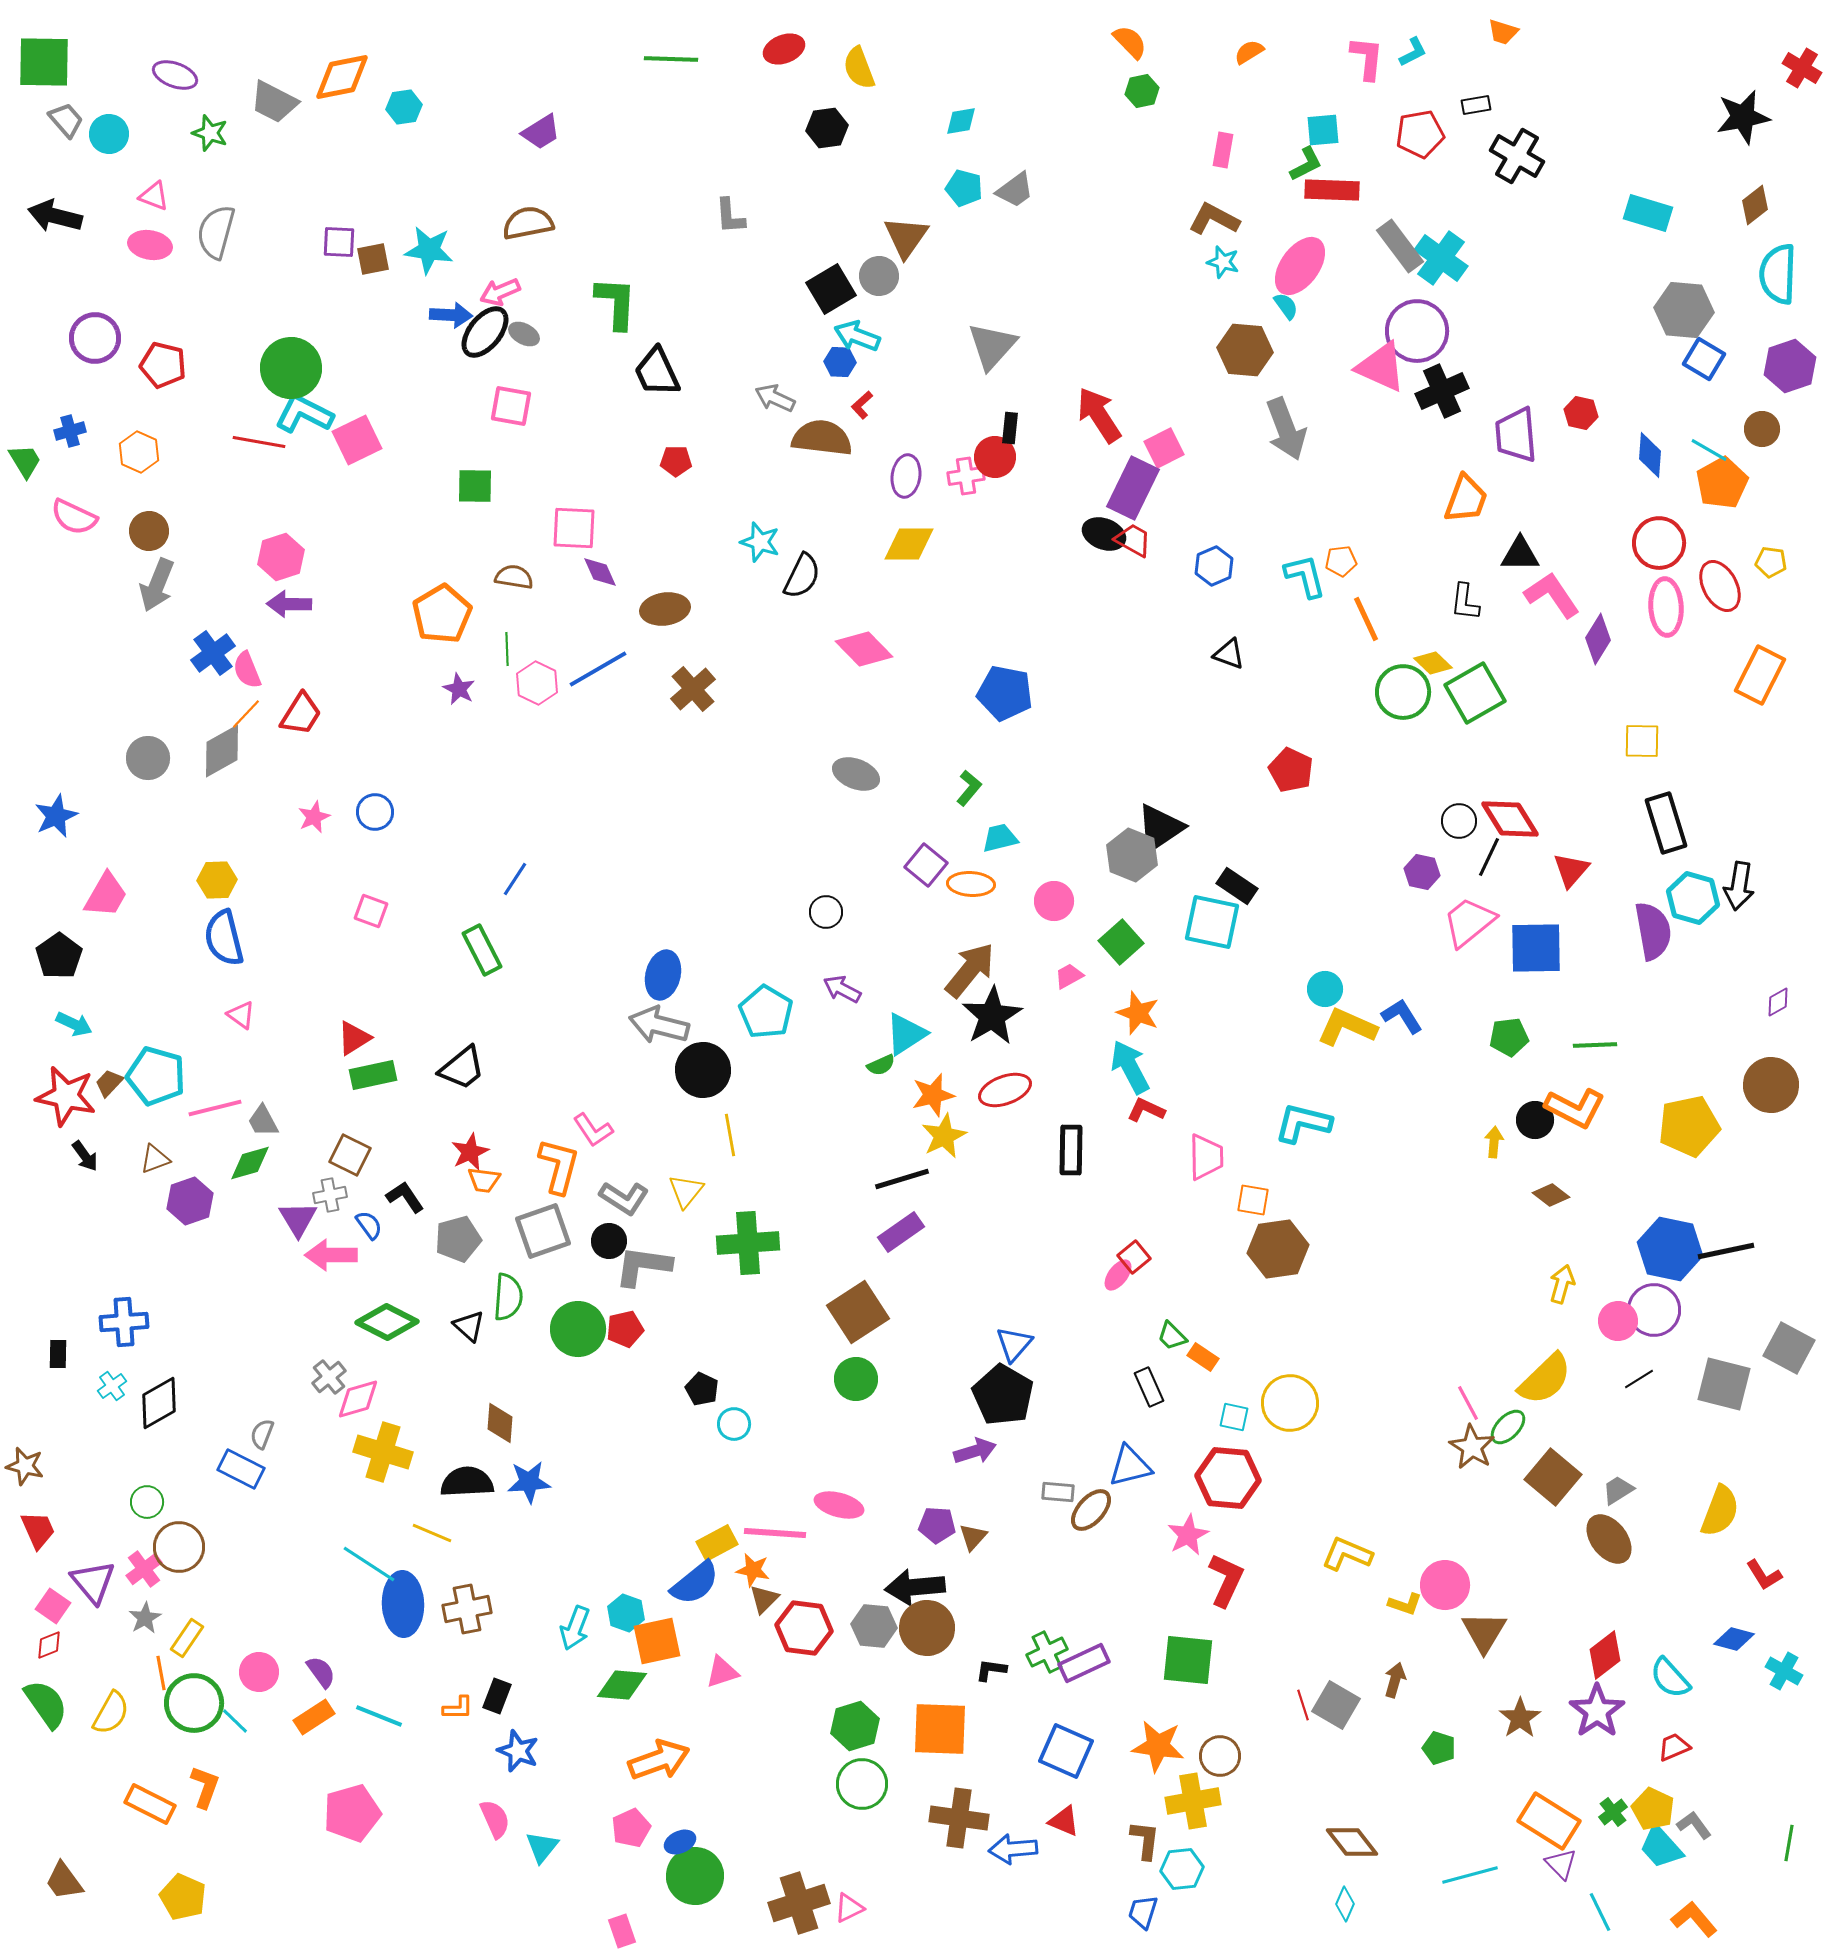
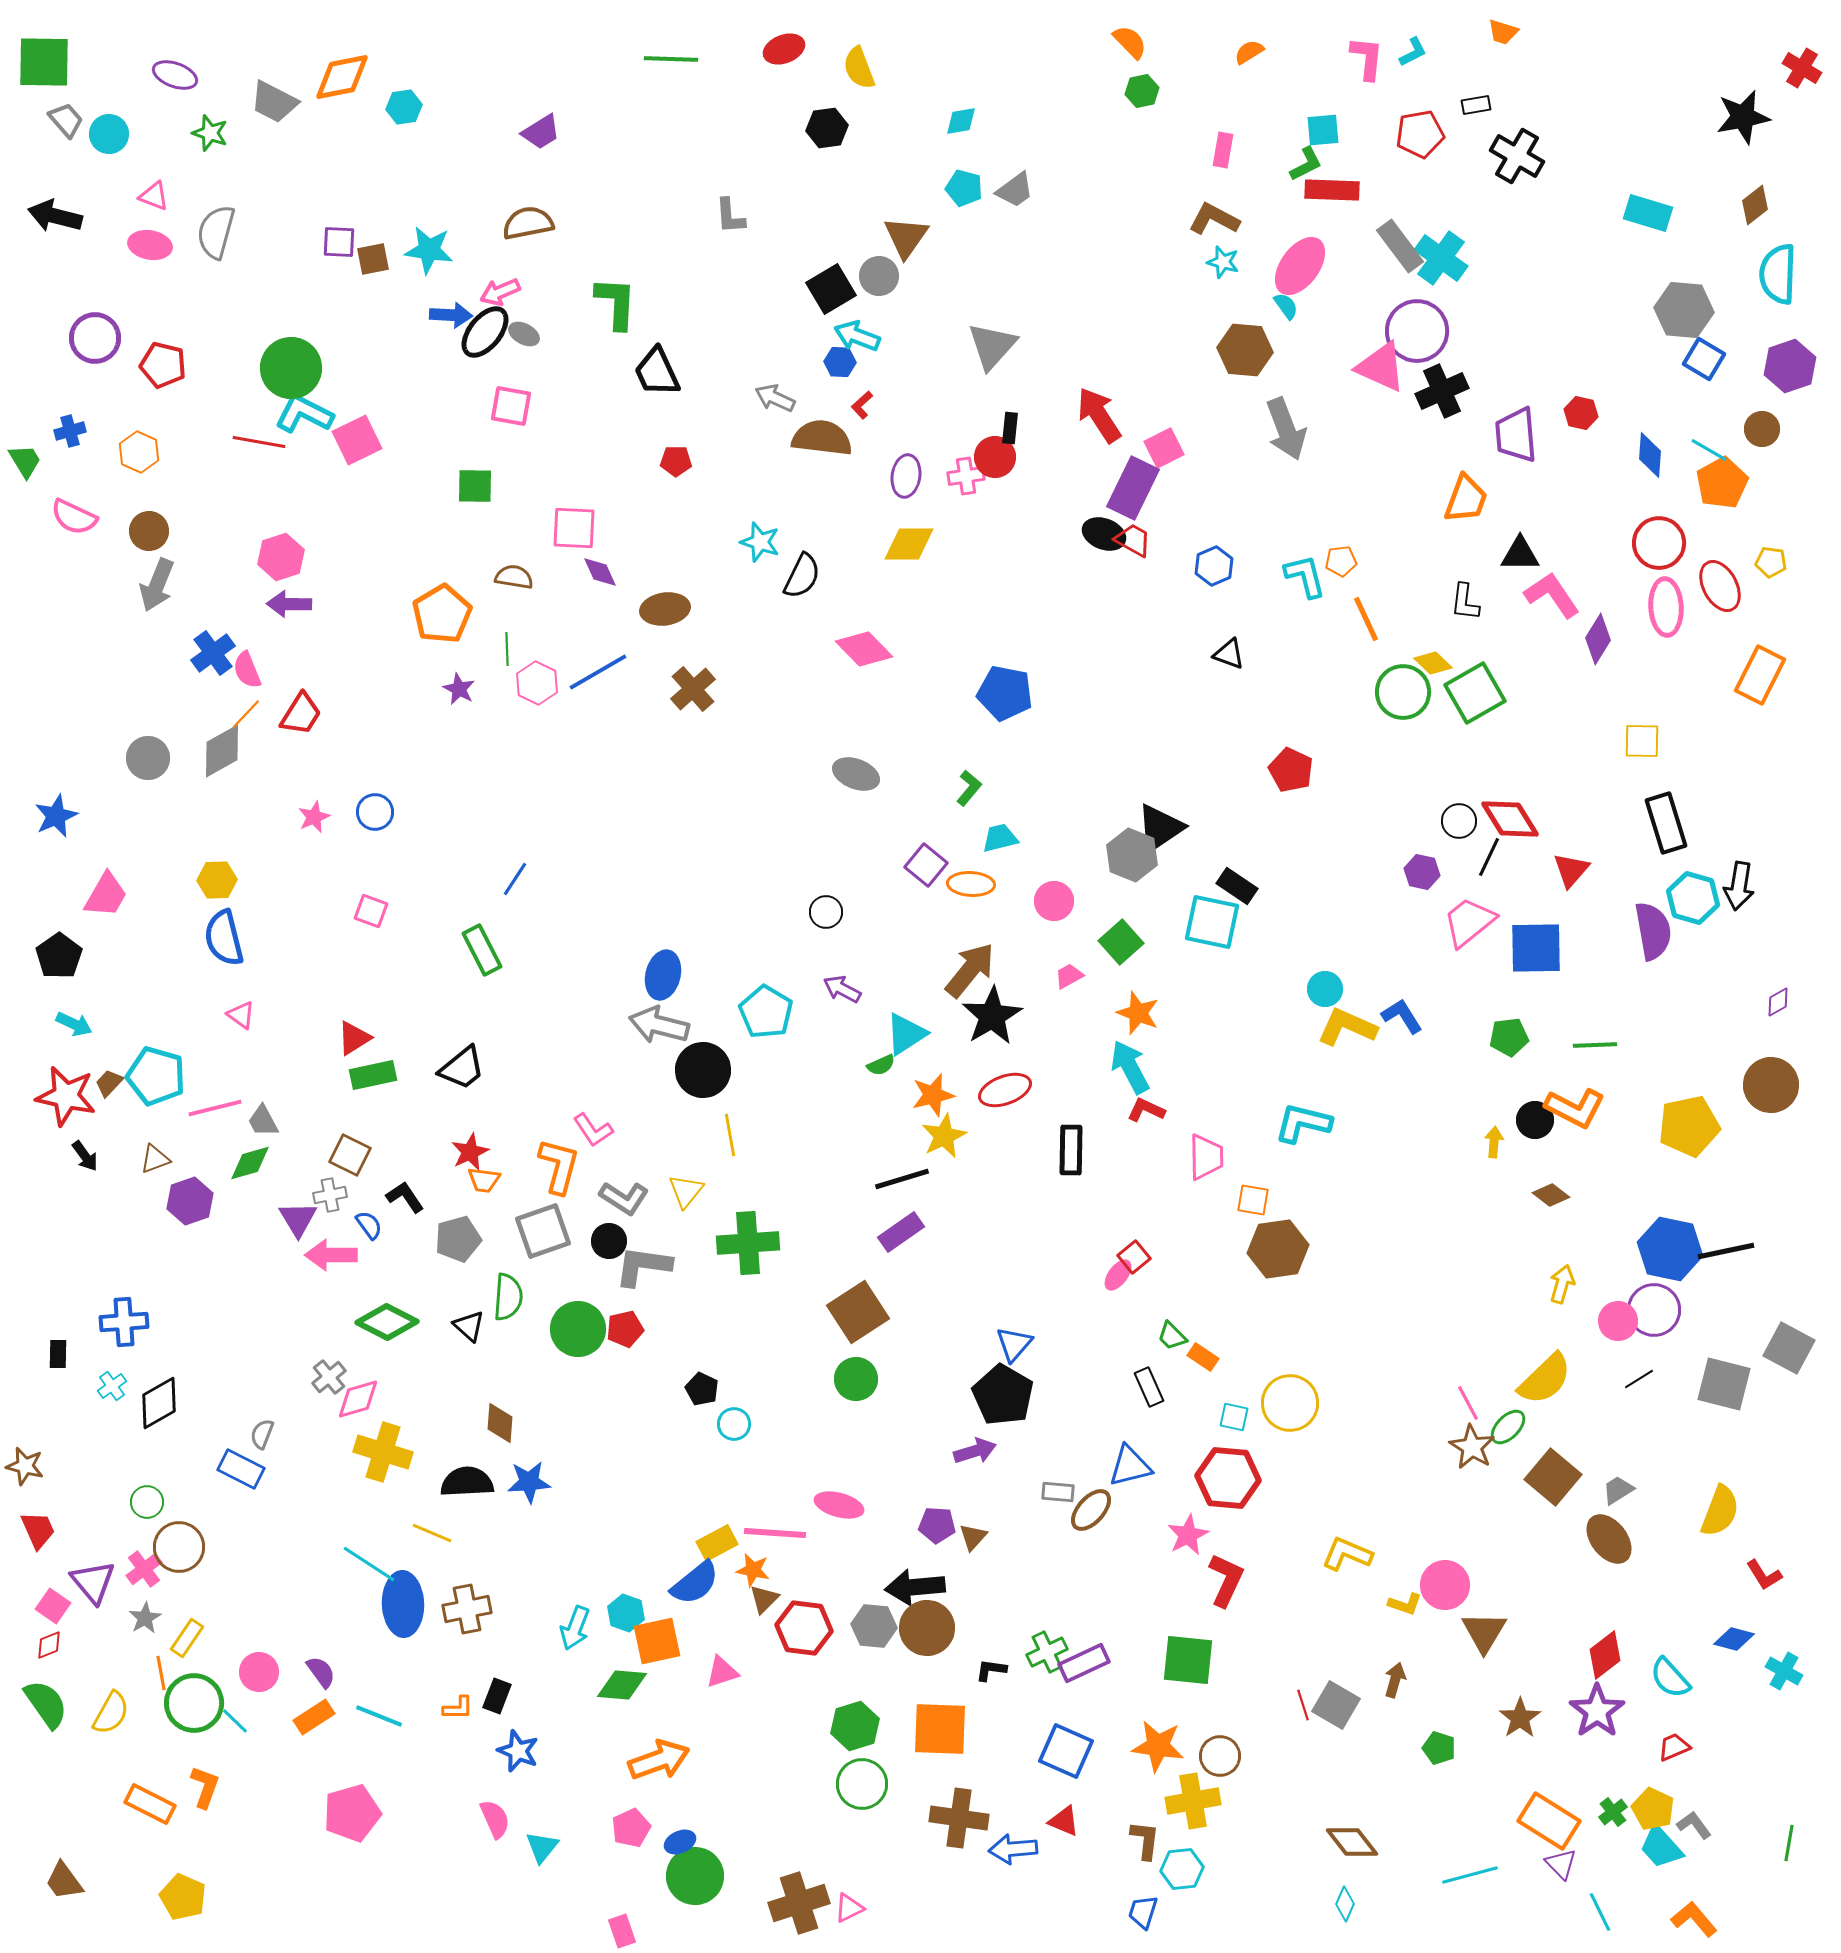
blue line at (598, 669): moved 3 px down
